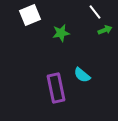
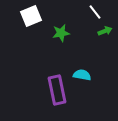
white square: moved 1 px right, 1 px down
green arrow: moved 1 px down
cyan semicircle: rotated 150 degrees clockwise
purple rectangle: moved 1 px right, 2 px down
